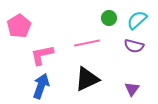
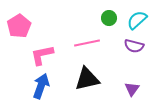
black triangle: rotated 12 degrees clockwise
